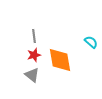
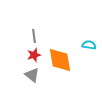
cyan semicircle: moved 2 px left, 3 px down; rotated 32 degrees counterclockwise
